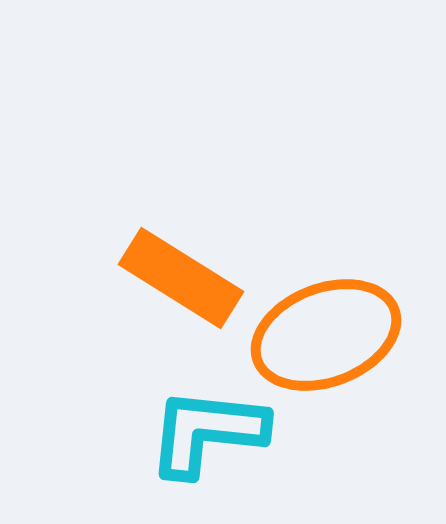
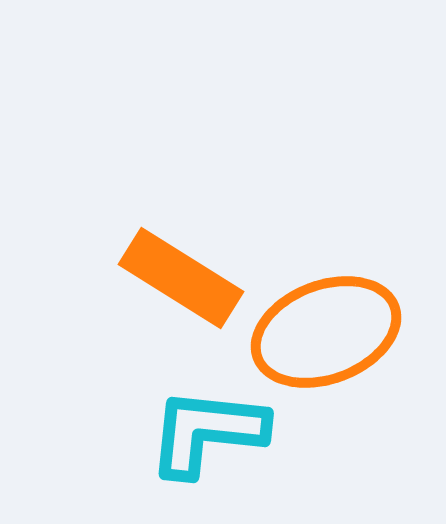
orange ellipse: moved 3 px up
